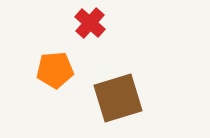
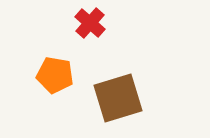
orange pentagon: moved 5 px down; rotated 15 degrees clockwise
